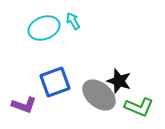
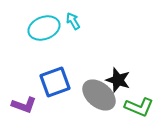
black star: moved 1 px left, 1 px up
